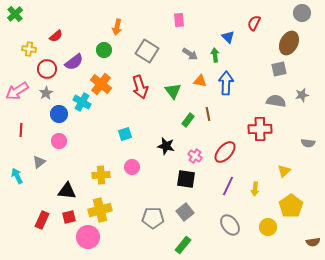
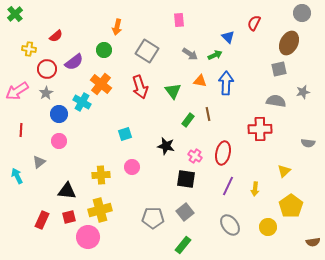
green arrow at (215, 55): rotated 72 degrees clockwise
gray star at (302, 95): moved 1 px right, 3 px up
red ellipse at (225, 152): moved 2 px left, 1 px down; rotated 30 degrees counterclockwise
